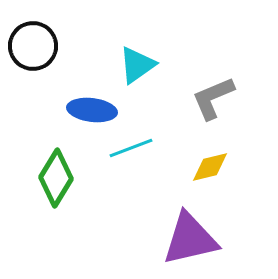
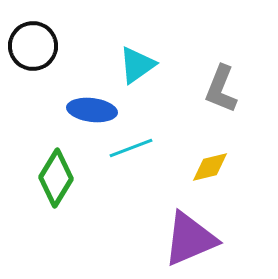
gray L-shape: moved 8 px right, 9 px up; rotated 45 degrees counterclockwise
purple triangle: rotated 10 degrees counterclockwise
